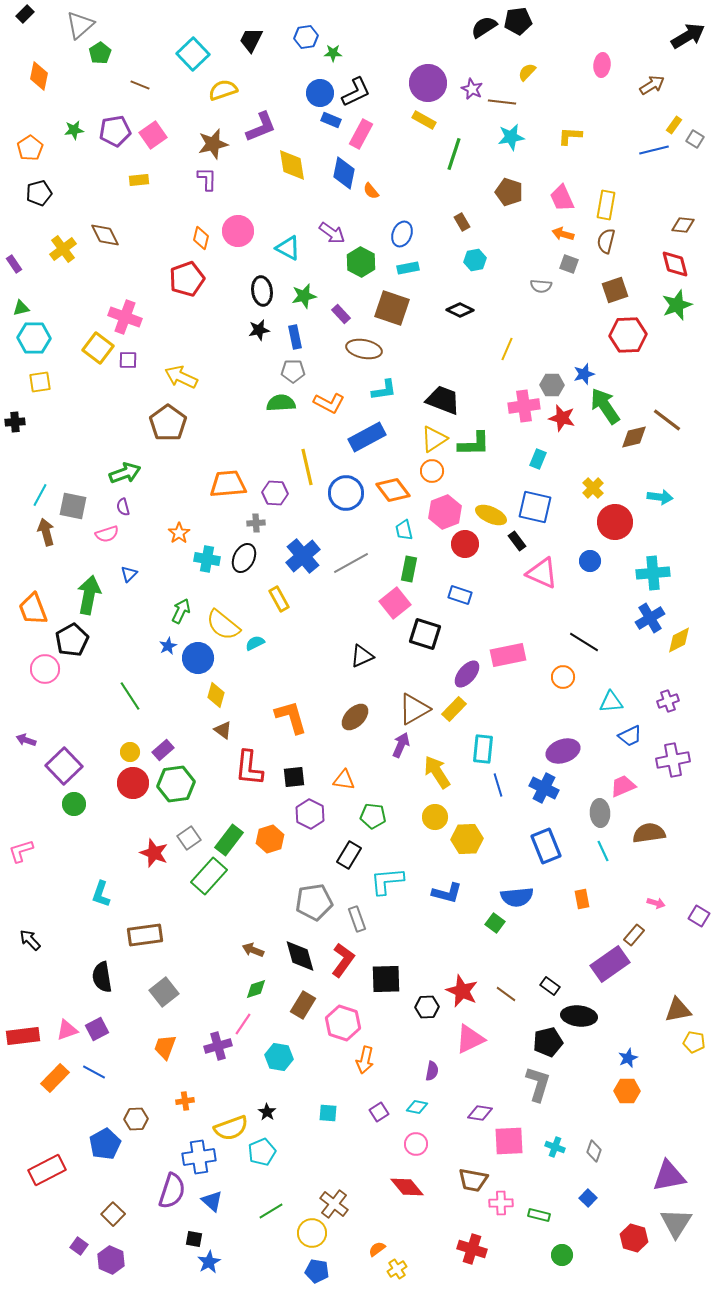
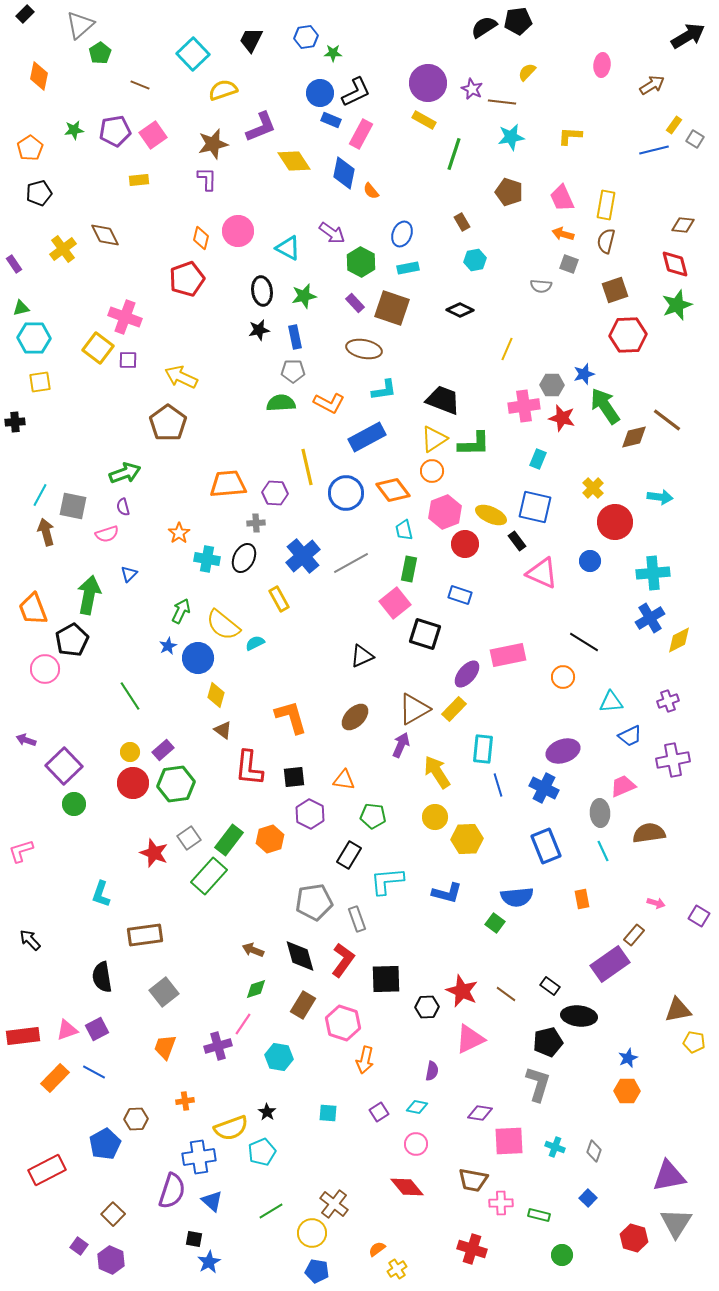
yellow diamond at (292, 165): moved 2 px right, 4 px up; rotated 24 degrees counterclockwise
purple rectangle at (341, 314): moved 14 px right, 11 px up
